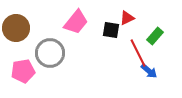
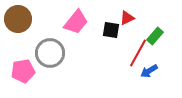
brown circle: moved 2 px right, 9 px up
red line: rotated 56 degrees clockwise
blue arrow: rotated 108 degrees clockwise
